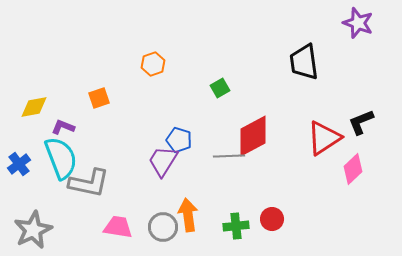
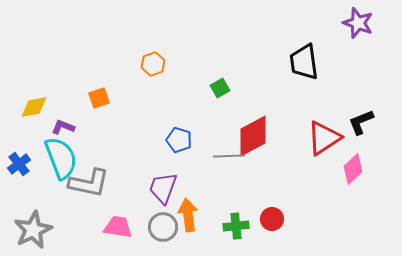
purple trapezoid: moved 27 px down; rotated 12 degrees counterclockwise
